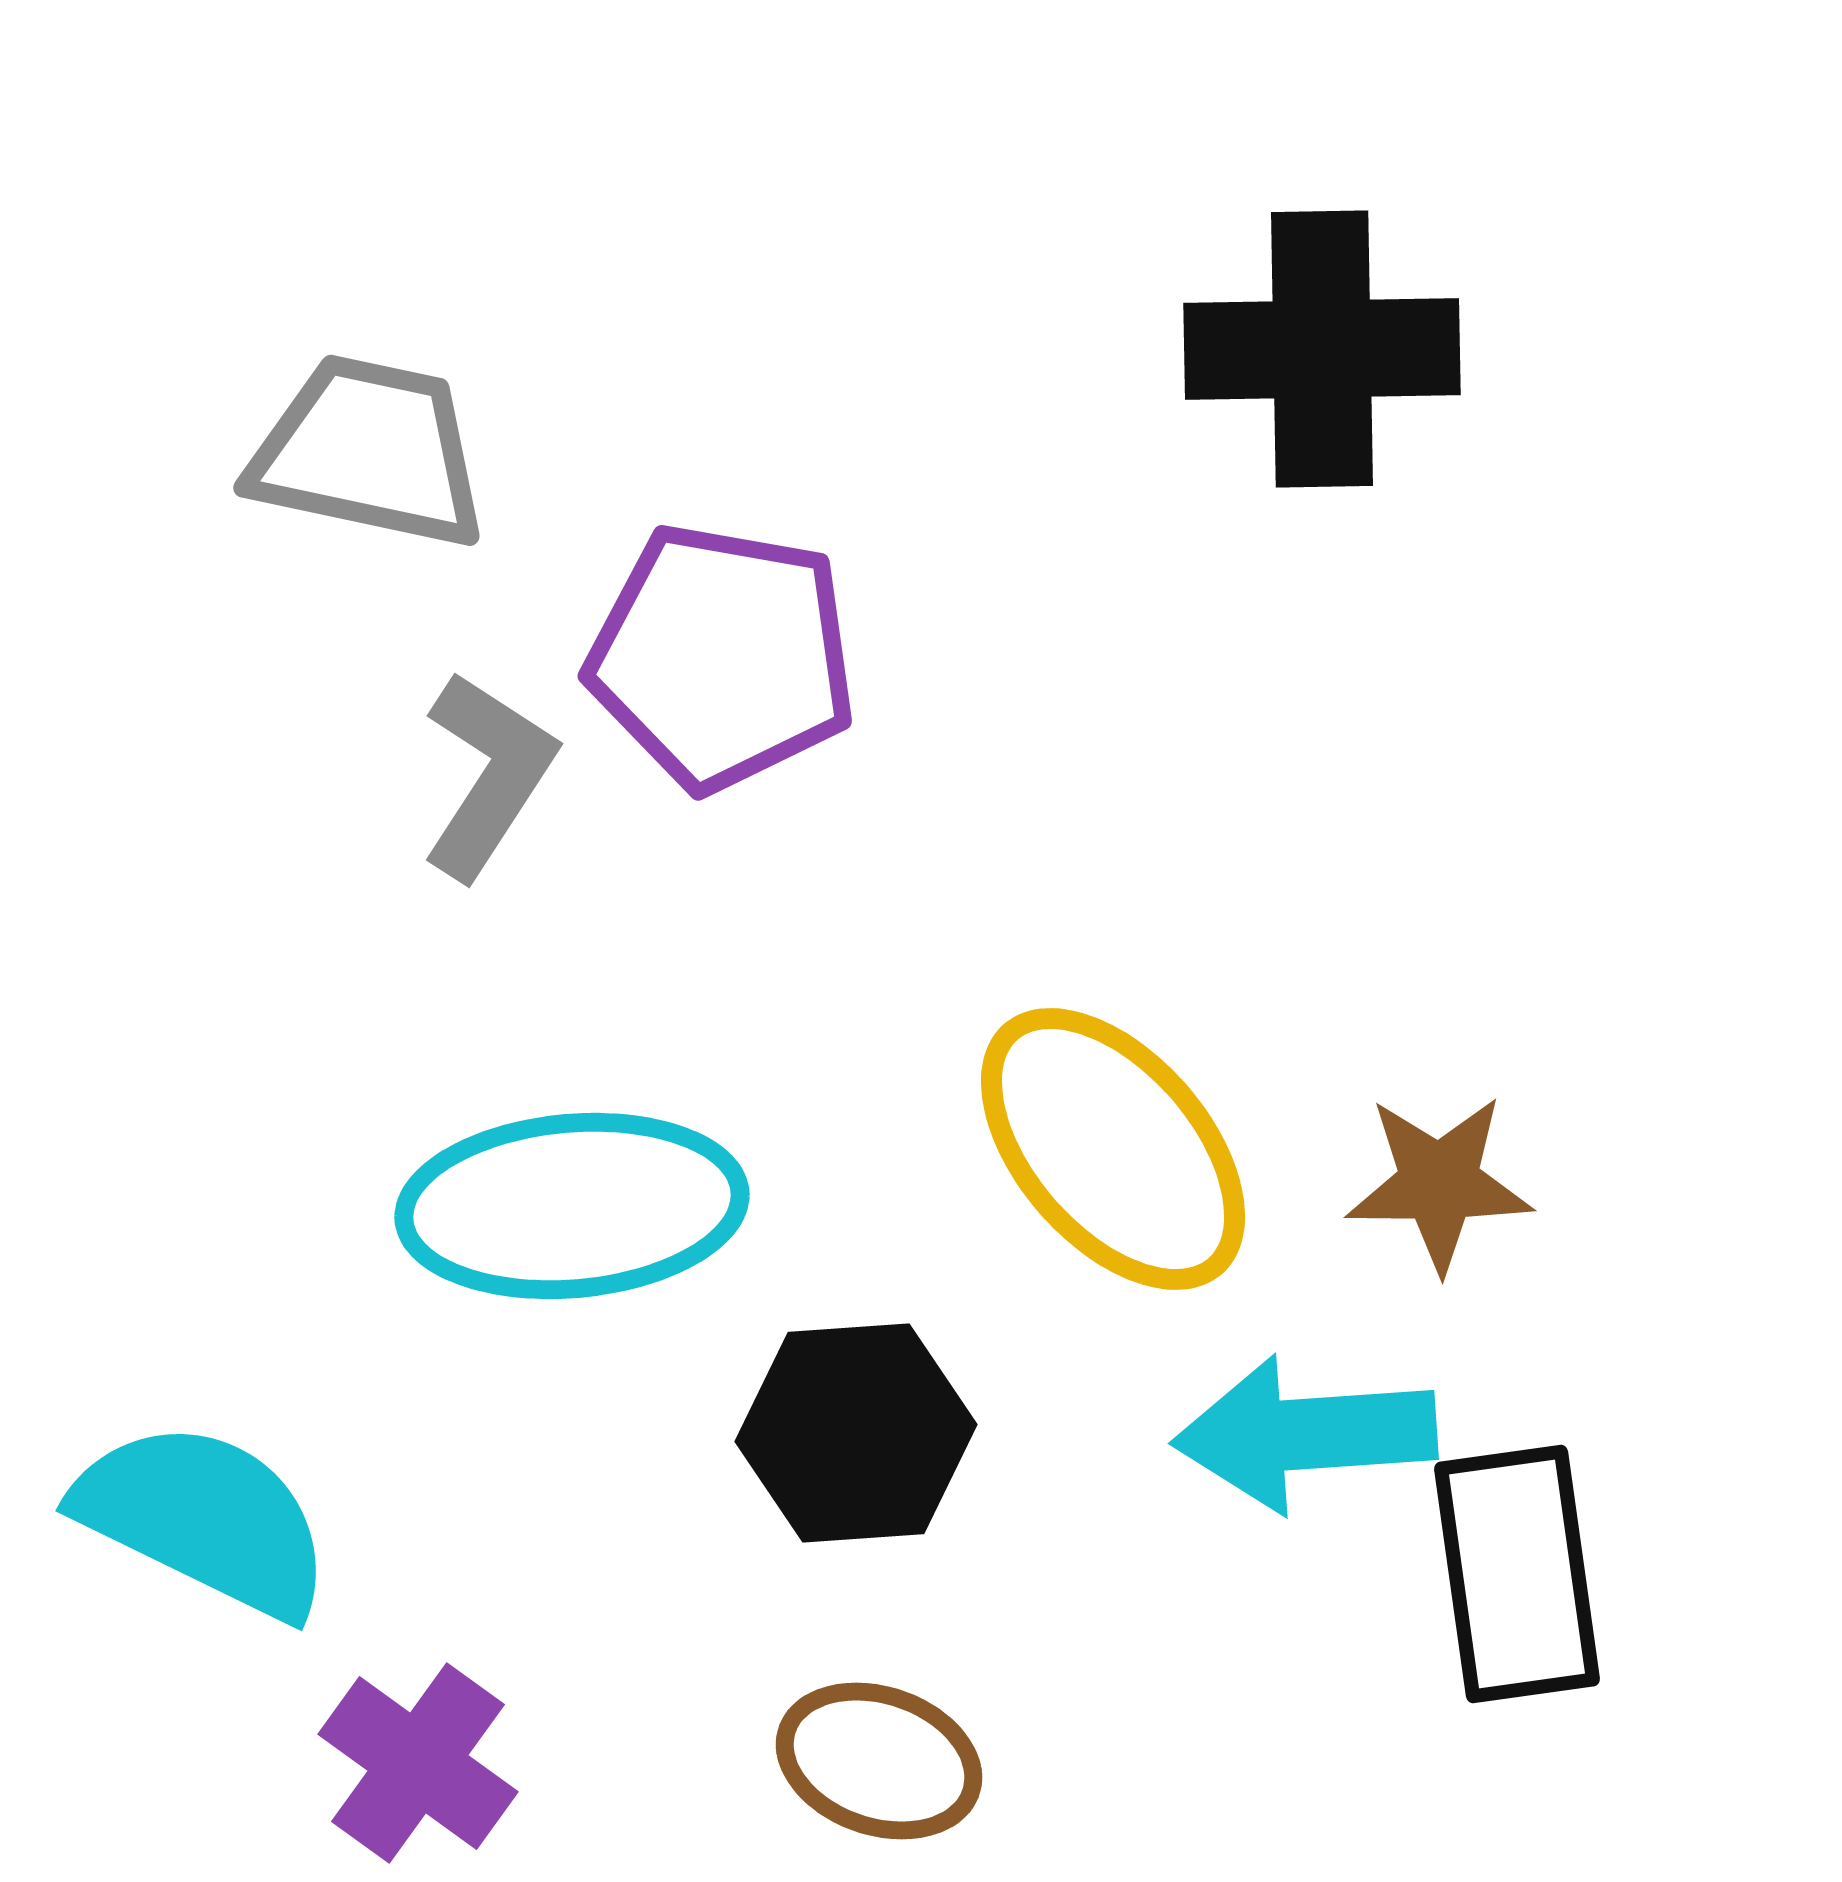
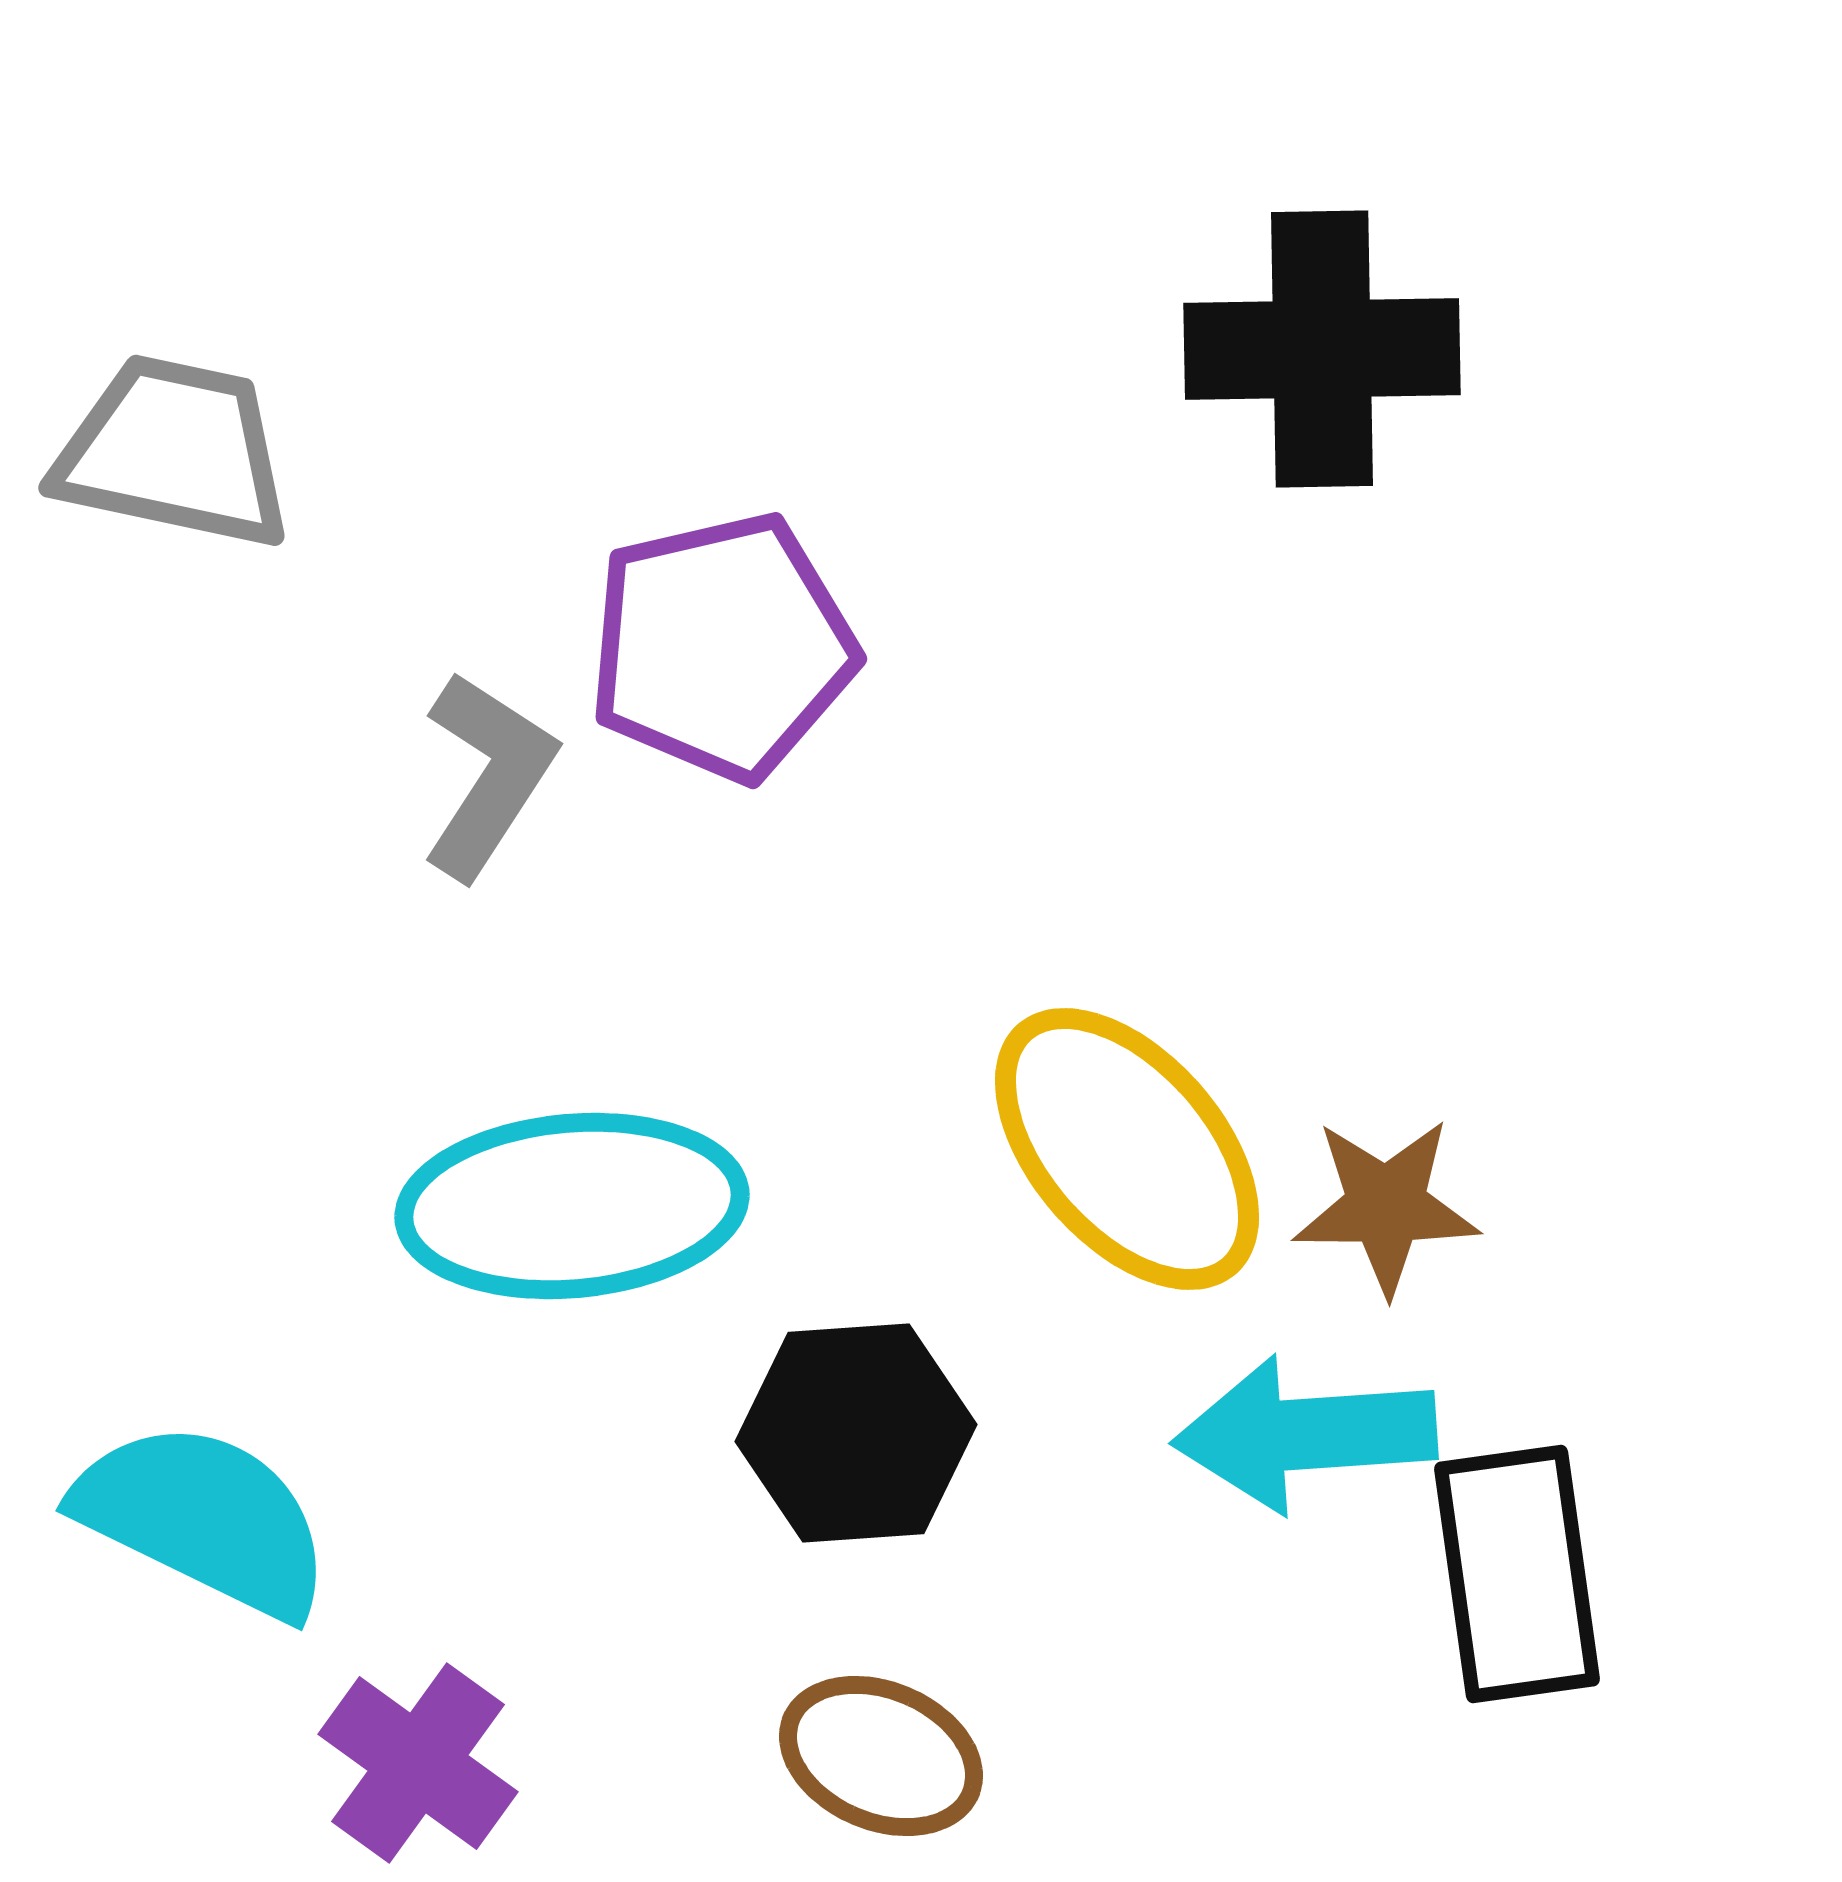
gray trapezoid: moved 195 px left
purple pentagon: moved 10 px up; rotated 23 degrees counterclockwise
yellow ellipse: moved 14 px right
brown star: moved 53 px left, 23 px down
brown ellipse: moved 2 px right, 5 px up; rotated 4 degrees clockwise
